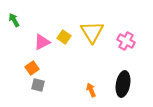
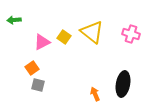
green arrow: rotated 64 degrees counterclockwise
yellow triangle: rotated 20 degrees counterclockwise
pink cross: moved 5 px right, 7 px up; rotated 12 degrees counterclockwise
orange arrow: moved 4 px right, 4 px down
